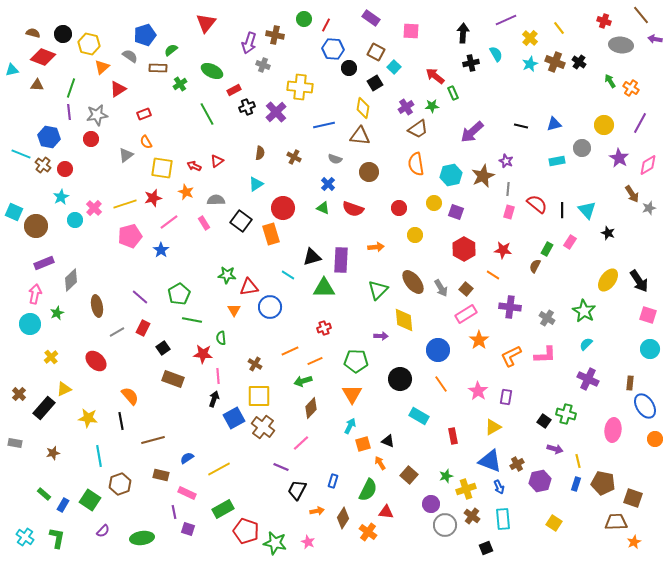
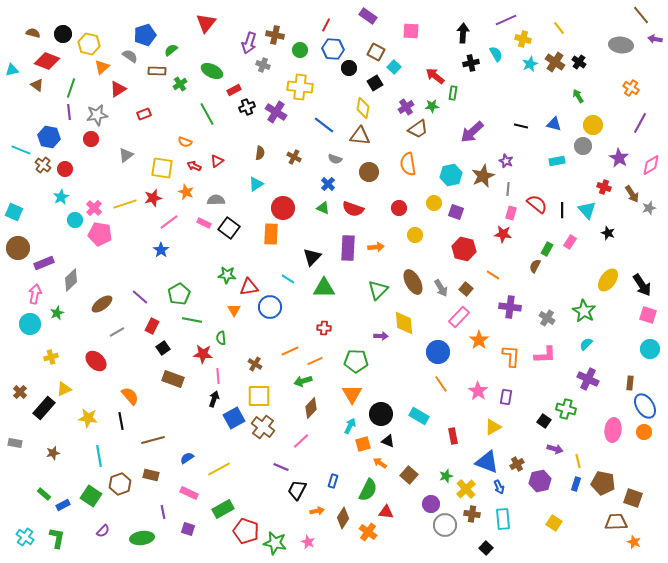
purple rectangle at (371, 18): moved 3 px left, 2 px up
green circle at (304, 19): moved 4 px left, 31 px down
red cross at (604, 21): moved 166 px down
yellow cross at (530, 38): moved 7 px left, 1 px down; rotated 28 degrees counterclockwise
red diamond at (43, 57): moved 4 px right, 4 px down
brown cross at (555, 62): rotated 12 degrees clockwise
brown rectangle at (158, 68): moved 1 px left, 3 px down
green arrow at (610, 81): moved 32 px left, 15 px down
brown triangle at (37, 85): rotated 32 degrees clockwise
green rectangle at (453, 93): rotated 32 degrees clockwise
purple cross at (276, 112): rotated 15 degrees counterclockwise
blue triangle at (554, 124): rotated 28 degrees clockwise
blue line at (324, 125): rotated 50 degrees clockwise
yellow circle at (604, 125): moved 11 px left
orange semicircle at (146, 142): moved 39 px right; rotated 40 degrees counterclockwise
gray circle at (582, 148): moved 1 px right, 2 px up
cyan line at (21, 154): moved 4 px up
orange semicircle at (416, 164): moved 8 px left
pink diamond at (648, 165): moved 3 px right
pink rectangle at (509, 212): moved 2 px right, 1 px down
black square at (241, 221): moved 12 px left, 7 px down
pink rectangle at (204, 223): rotated 32 degrees counterclockwise
brown circle at (36, 226): moved 18 px left, 22 px down
orange rectangle at (271, 234): rotated 20 degrees clockwise
pink pentagon at (130, 236): moved 30 px left, 2 px up; rotated 25 degrees clockwise
red hexagon at (464, 249): rotated 15 degrees counterclockwise
red star at (503, 250): moved 16 px up
black triangle at (312, 257): rotated 30 degrees counterclockwise
purple rectangle at (341, 260): moved 7 px right, 12 px up
cyan line at (288, 275): moved 4 px down
black arrow at (639, 281): moved 3 px right, 4 px down
brown ellipse at (413, 282): rotated 10 degrees clockwise
brown ellipse at (97, 306): moved 5 px right, 2 px up; rotated 65 degrees clockwise
pink rectangle at (466, 314): moved 7 px left, 3 px down; rotated 15 degrees counterclockwise
yellow diamond at (404, 320): moved 3 px down
red rectangle at (143, 328): moved 9 px right, 2 px up
red cross at (324, 328): rotated 24 degrees clockwise
blue circle at (438, 350): moved 2 px down
orange L-shape at (511, 356): rotated 120 degrees clockwise
yellow cross at (51, 357): rotated 24 degrees clockwise
black circle at (400, 379): moved 19 px left, 35 px down
brown cross at (19, 394): moved 1 px right, 2 px up
green cross at (566, 414): moved 5 px up
orange circle at (655, 439): moved 11 px left, 7 px up
pink line at (301, 443): moved 2 px up
blue triangle at (490, 461): moved 3 px left, 1 px down
orange arrow at (380, 463): rotated 24 degrees counterclockwise
brown rectangle at (161, 475): moved 10 px left
yellow cross at (466, 489): rotated 24 degrees counterclockwise
pink rectangle at (187, 493): moved 2 px right
green square at (90, 500): moved 1 px right, 4 px up
blue rectangle at (63, 505): rotated 32 degrees clockwise
purple line at (174, 512): moved 11 px left
brown cross at (472, 516): moved 2 px up; rotated 28 degrees counterclockwise
orange star at (634, 542): rotated 24 degrees counterclockwise
black square at (486, 548): rotated 24 degrees counterclockwise
